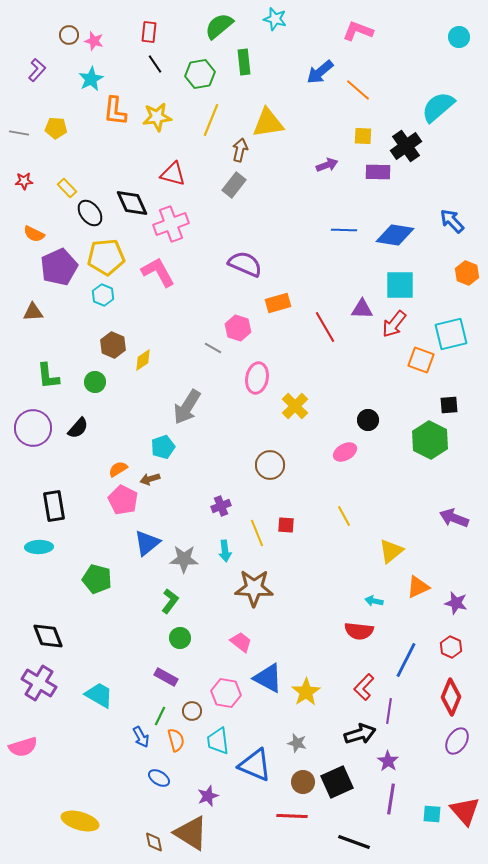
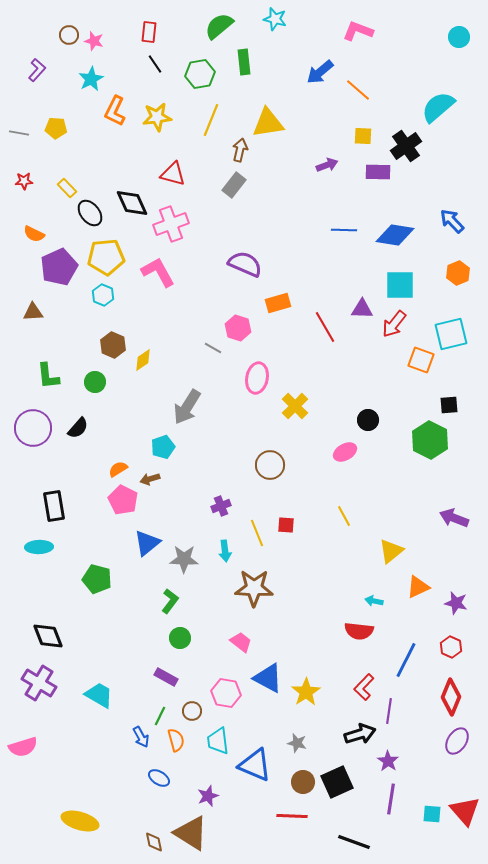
orange L-shape at (115, 111): rotated 20 degrees clockwise
orange hexagon at (467, 273): moved 9 px left; rotated 15 degrees clockwise
